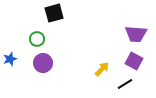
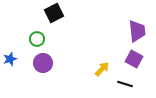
black square: rotated 12 degrees counterclockwise
purple trapezoid: moved 1 px right, 3 px up; rotated 100 degrees counterclockwise
purple square: moved 2 px up
black line: rotated 49 degrees clockwise
